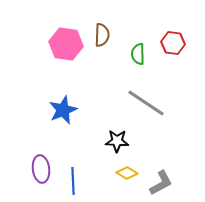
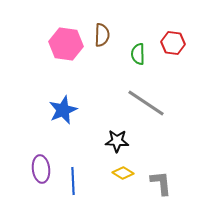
yellow diamond: moved 4 px left
gray L-shape: rotated 68 degrees counterclockwise
